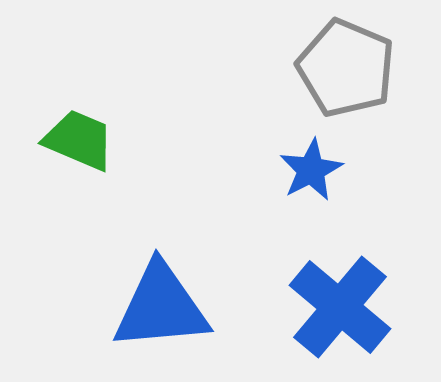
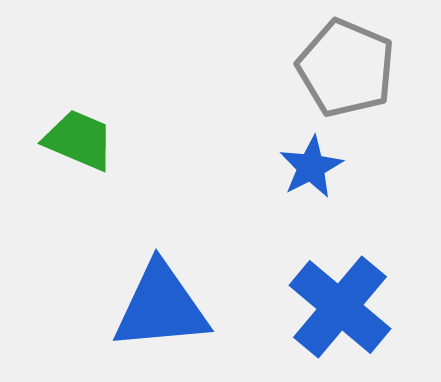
blue star: moved 3 px up
